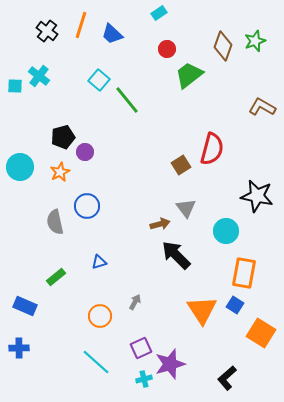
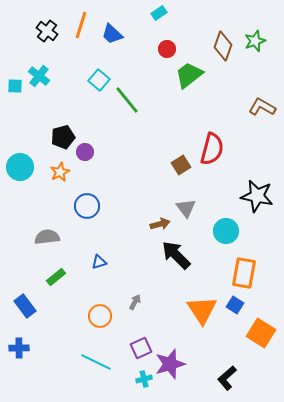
gray semicircle at (55, 222): moved 8 px left, 15 px down; rotated 95 degrees clockwise
blue rectangle at (25, 306): rotated 30 degrees clockwise
cyan line at (96, 362): rotated 16 degrees counterclockwise
